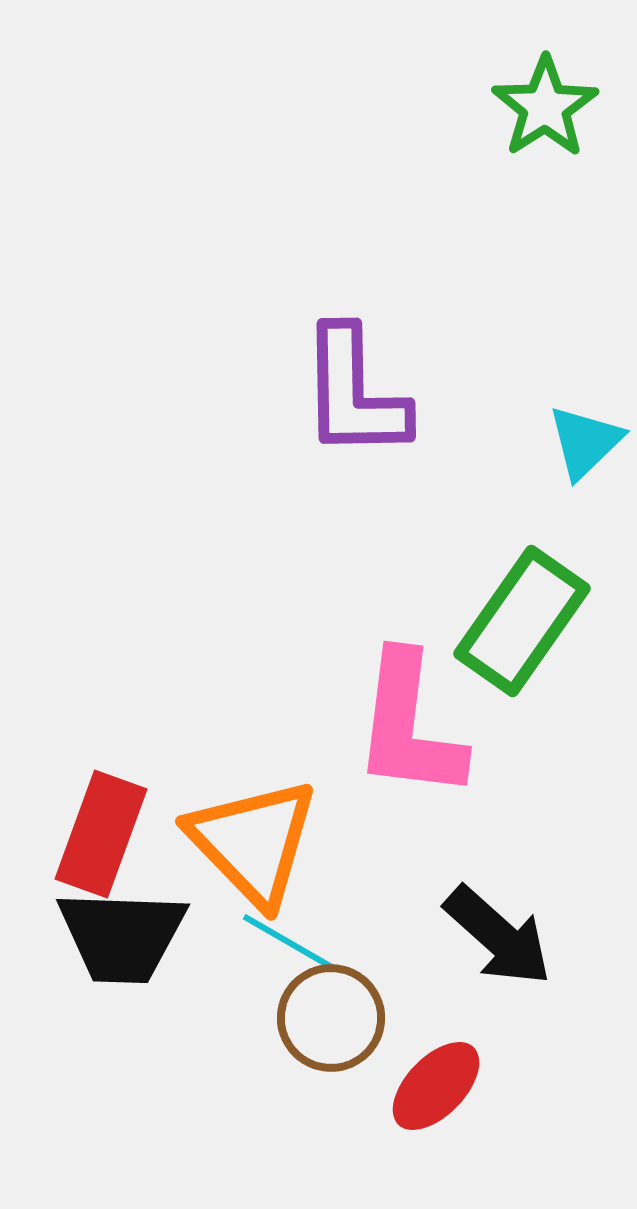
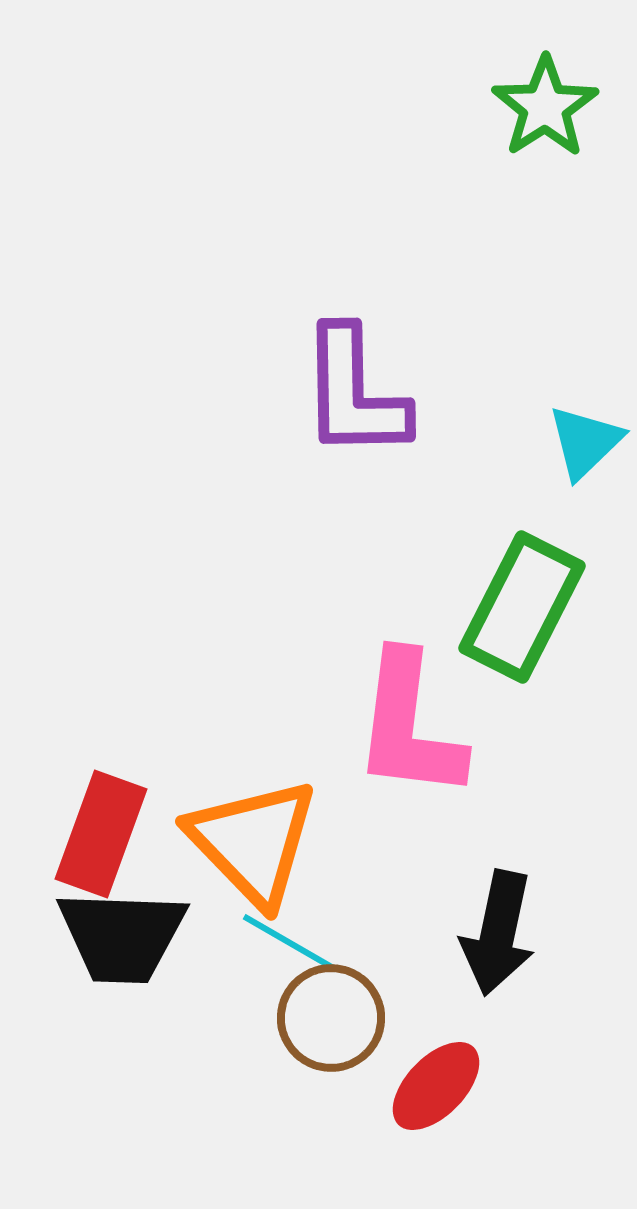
green rectangle: moved 14 px up; rotated 8 degrees counterclockwise
black arrow: moved 3 px up; rotated 60 degrees clockwise
